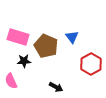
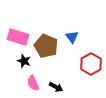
black star: rotated 24 degrees clockwise
pink semicircle: moved 22 px right, 2 px down
